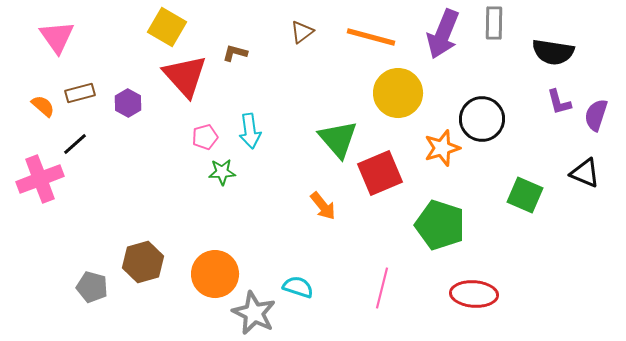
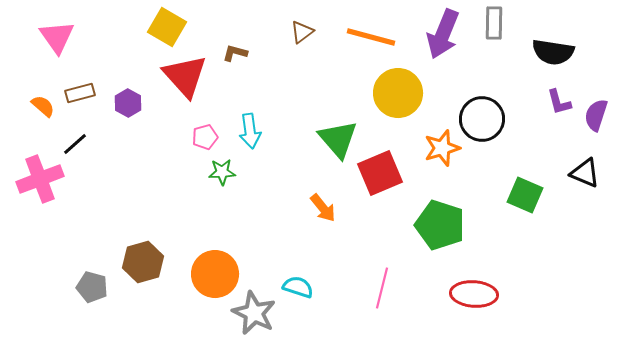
orange arrow: moved 2 px down
